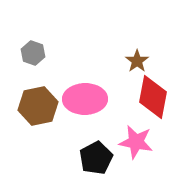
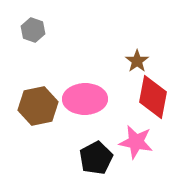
gray hexagon: moved 23 px up
